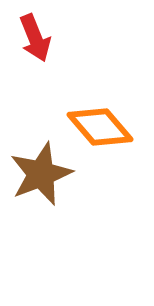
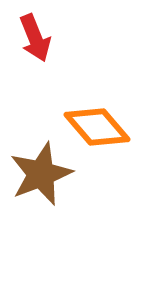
orange diamond: moved 3 px left
